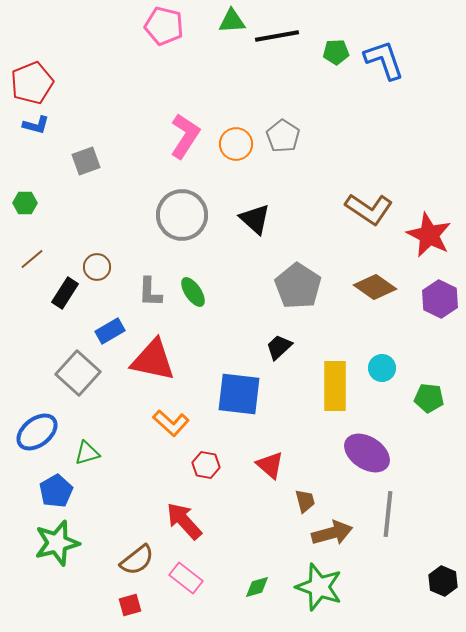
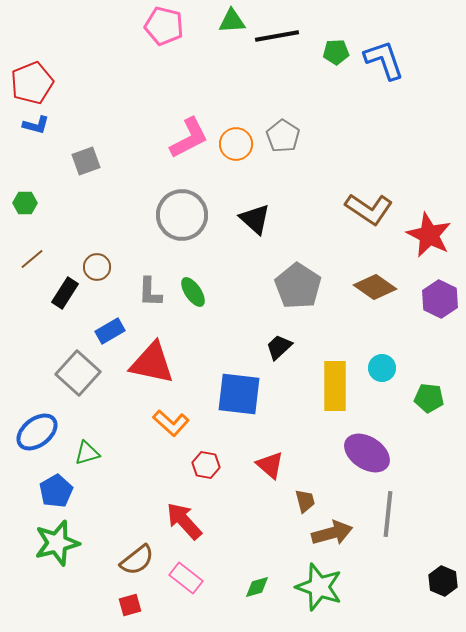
pink L-shape at (185, 136): moved 4 px right, 2 px down; rotated 30 degrees clockwise
red triangle at (153, 360): moved 1 px left, 3 px down
